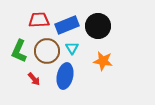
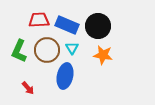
blue rectangle: rotated 45 degrees clockwise
brown circle: moved 1 px up
orange star: moved 6 px up
red arrow: moved 6 px left, 9 px down
